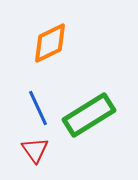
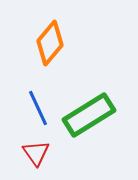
orange diamond: rotated 24 degrees counterclockwise
red triangle: moved 1 px right, 3 px down
